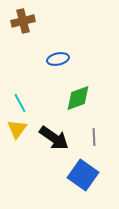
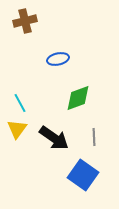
brown cross: moved 2 px right
